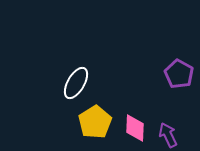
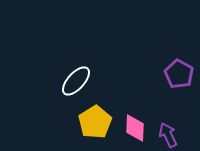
white ellipse: moved 2 px up; rotated 12 degrees clockwise
